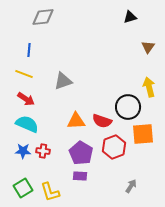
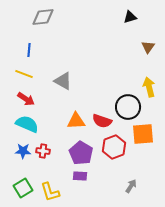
gray triangle: rotated 48 degrees clockwise
